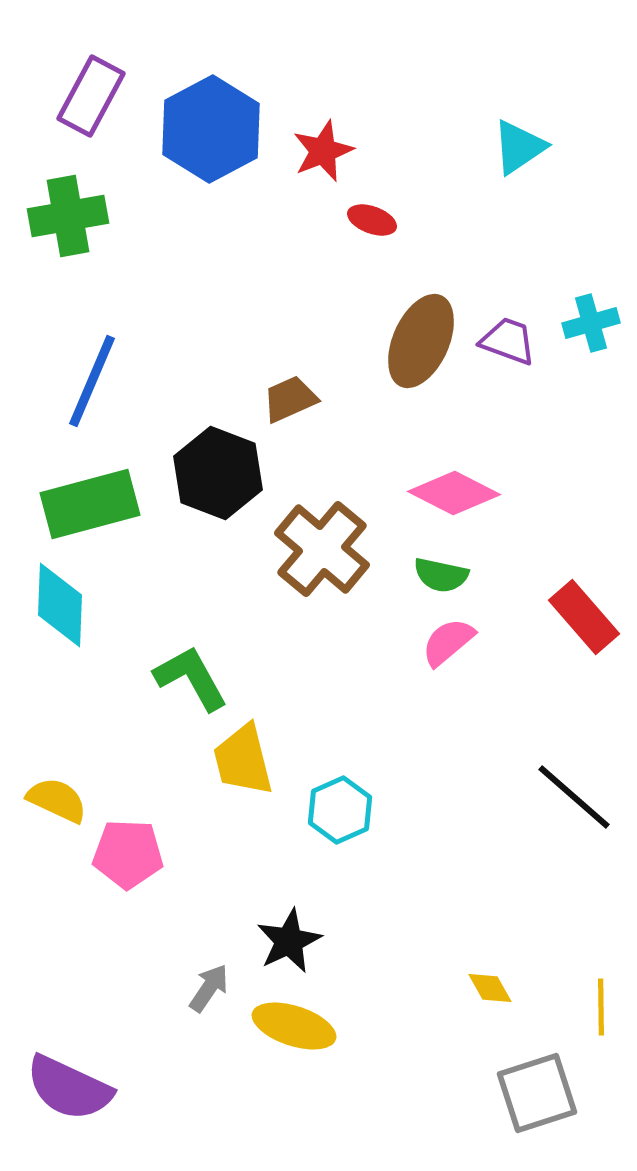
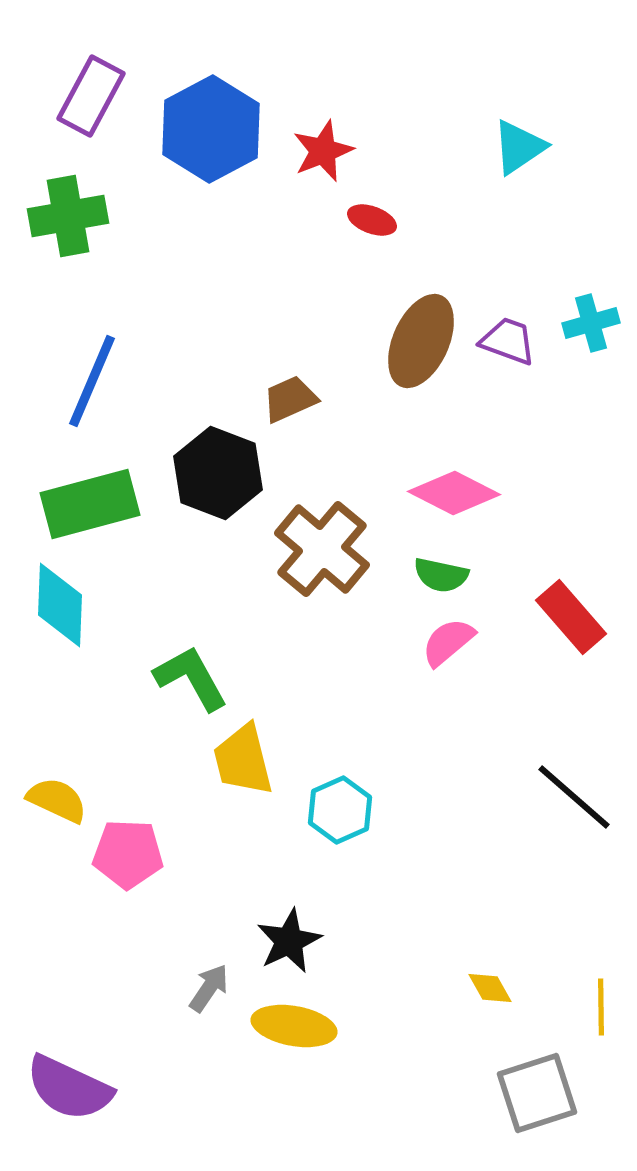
red rectangle: moved 13 px left
yellow ellipse: rotated 8 degrees counterclockwise
